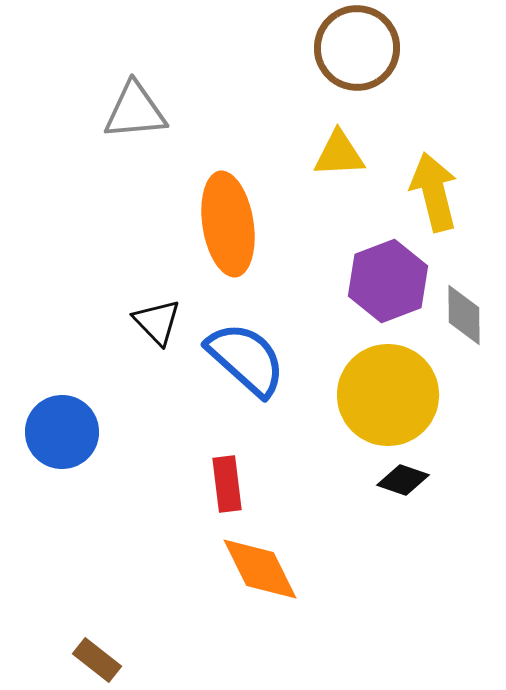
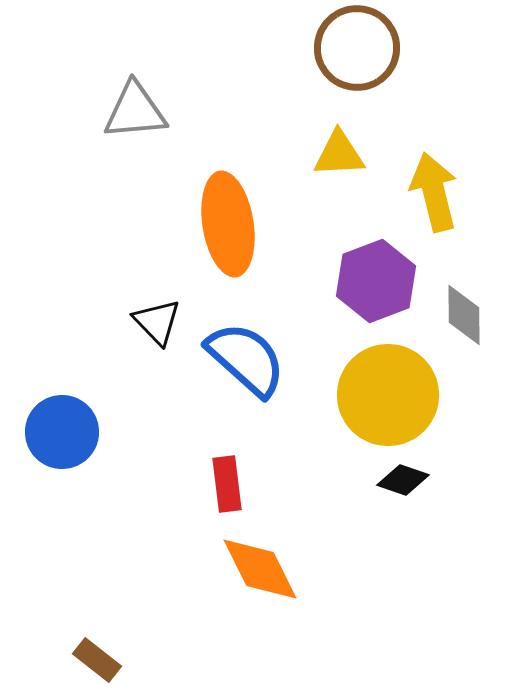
purple hexagon: moved 12 px left
